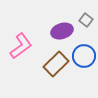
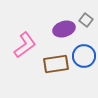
purple ellipse: moved 2 px right, 2 px up
pink L-shape: moved 4 px right, 1 px up
brown rectangle: rotated 35 degrees clockwise
